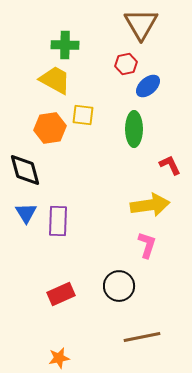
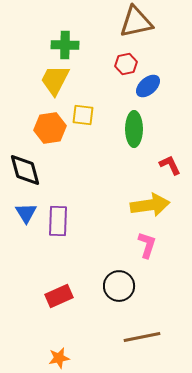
brown triangle: moved 5 px left, 2 px up; rotated 48 degrees clockwise
yellow trapezoid: rotated 92 degrees counterclockwise
red rectangle: moved 2 px left, 2 px down
